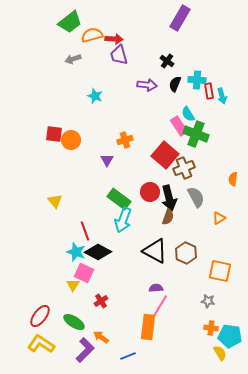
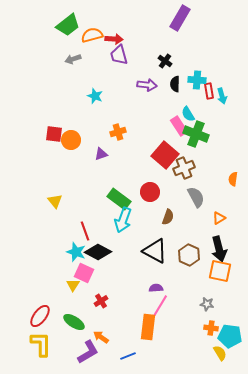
green trapezoid at (70, 22): moved 2 px left, 3 px down
black cross at (167, 61): moved 2 px left
black semicircle at (175, 84): rotated 21 degrees counterclockwise
orange cross at (125, 140): moved 7 px left, 8 px up
purple triangle at (107, 160): moved 6 px left, 6 px up; rotated 40 degrees clockwise
black arrow at (169, 198): moved 50 px right, 51 px down
brown hexagon at (186, 253): moved 3 px right, 2 px down
gray star at (208, 301): moved 1 px left, 3 px down
yellow L-shape at (41, 344): rotated 56 degrees clockwise
purple L-shape at (85, 350): moved 3 px right, 2 px down; rotated 15 degrees clockwise
